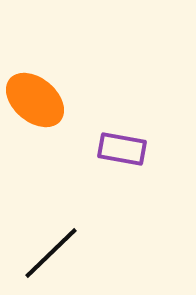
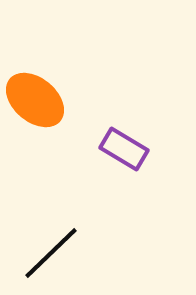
purple rectangle: moved 2 px right; rotated 21 degrees clockwise
